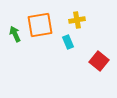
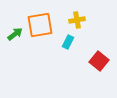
green arrow: rotated 77 degrees clockwise
cyan rectangle: rotated 48 degrees clockwise
